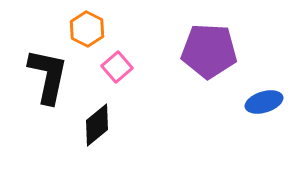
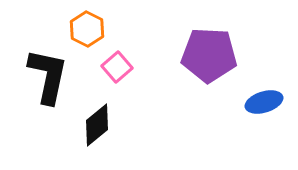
purple pentagon: moved 4 px down
